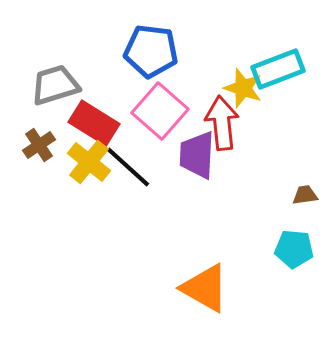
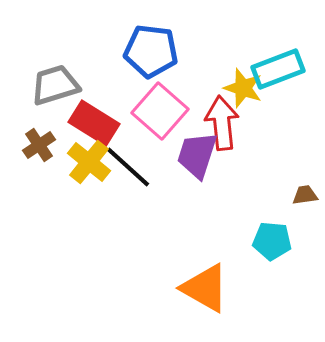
purple trapezoid: rotated 15 degrees clockwise
cyan pentagon: moved 22 px left, 8 px up
